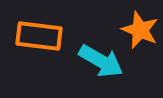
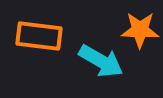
orange star: rotated 21 degrees counterclockwise
